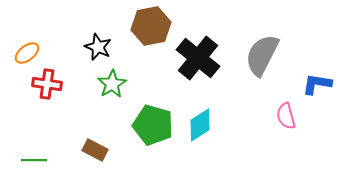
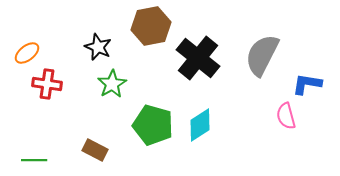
blue L-shape: moved 10 px left
